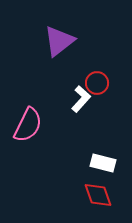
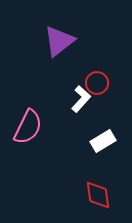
pink semicircle: moved 2 px down
white rectangle: moved 22 px up; rotated 45 degrees counterclockwise
red diamond: rotated 12 degrees clockwise
